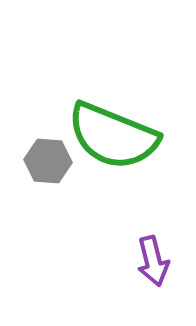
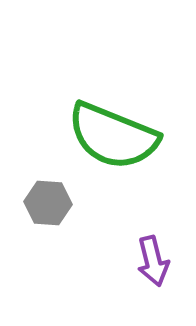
gray hexagon: moved 42 px down
